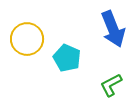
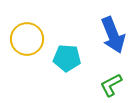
blue arrow: moved 6 px down
cyan pentagon: rotated 20 degrees counterclockwise
